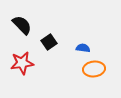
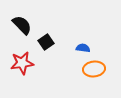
black square: moved 3 px left
